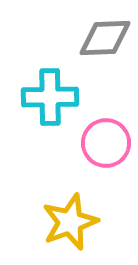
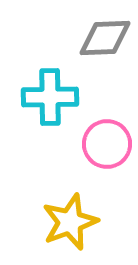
pink circle: moved 1 px right, 1 px down
